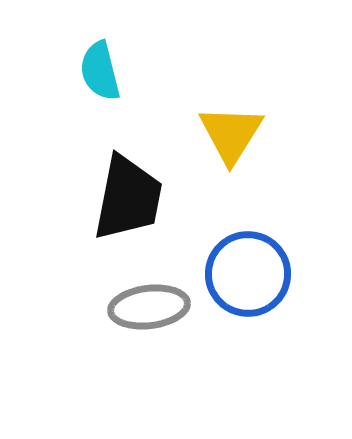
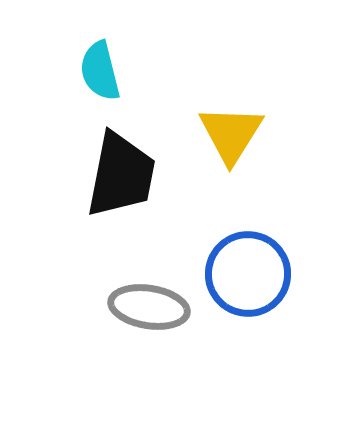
black trapezoid: moved 7 px left, 23 px up
gray ellipse: rotated 16 degrees clockwise
